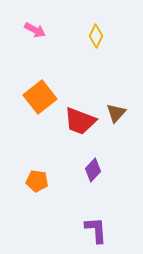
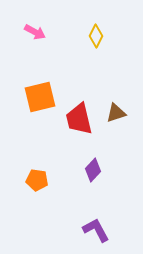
pink arrow: moved 2 px down
orange square: rotated 24 degrees clockwise
brown triangle: rotated 30 degrees clockwise
red trapezoid: moved 1 px left, 2 px up; rotated 56 degrees clockwise
orange pentagon: moved 1 px up
purple L-shape: rotated 24 degrees counterclockwise
